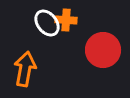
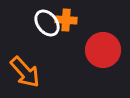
orange arrow: moved 3 px down; rotated 128 degrees clockwise
